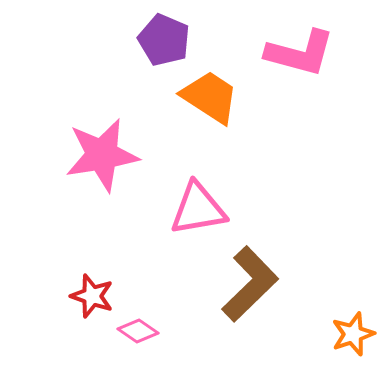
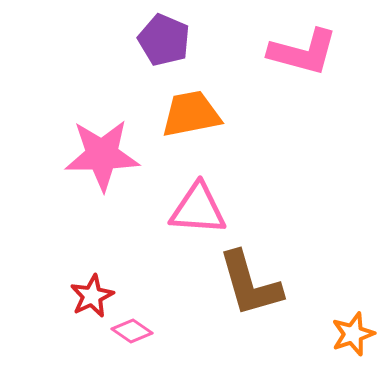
pink L-shape: moved 3 px right, 1 px up
orange trapezoid: moved 19 px left, 17 px down; rotated 44 degrees counterclockwise
pink star: rotated 8 degrees clockwise
pink triangle: rotated 14 degrees clockwise
brown L-shape: rotated 118 degrees clockwise
red star: rotated 27 degrees clockwise
pink diamond: moved 6 px left
